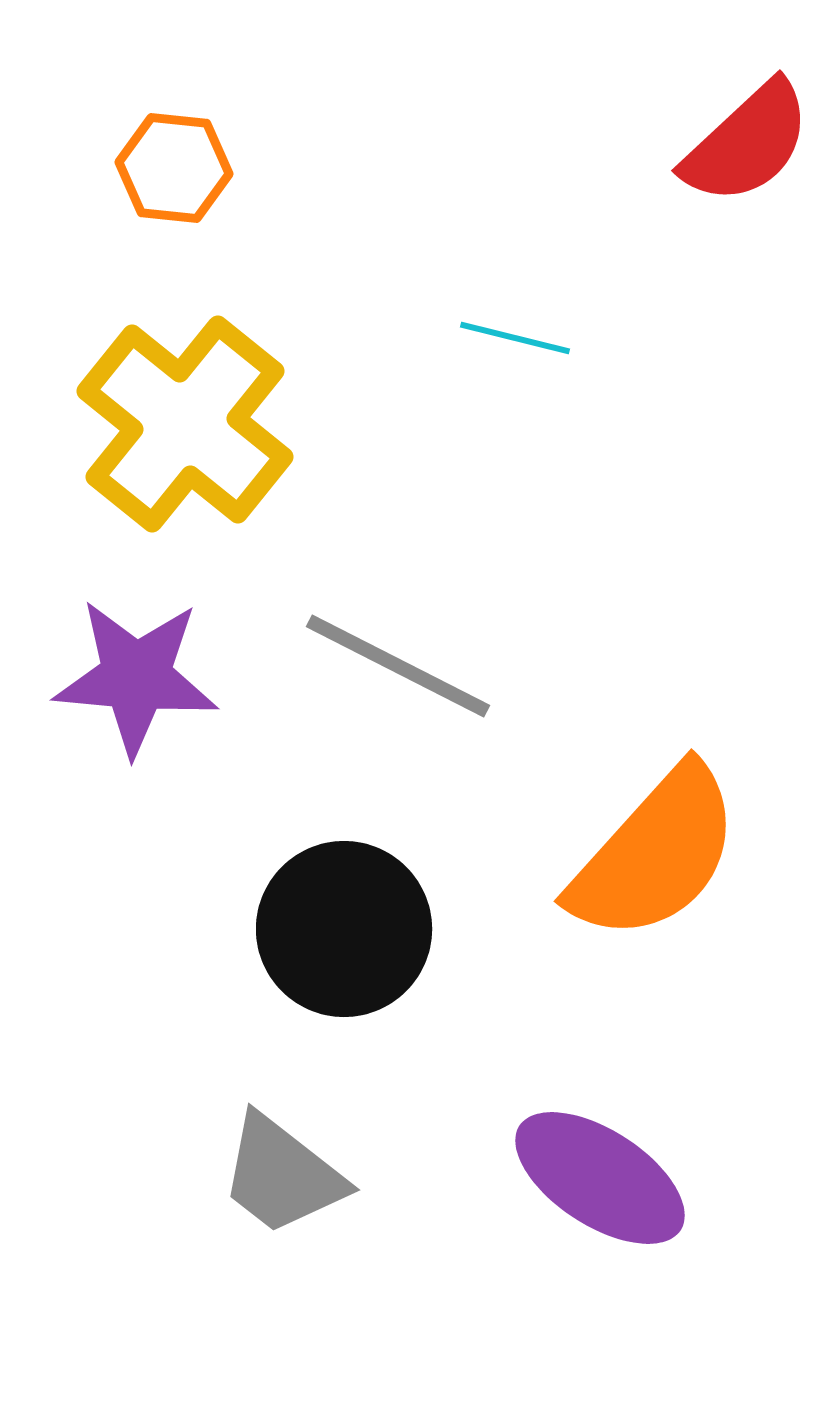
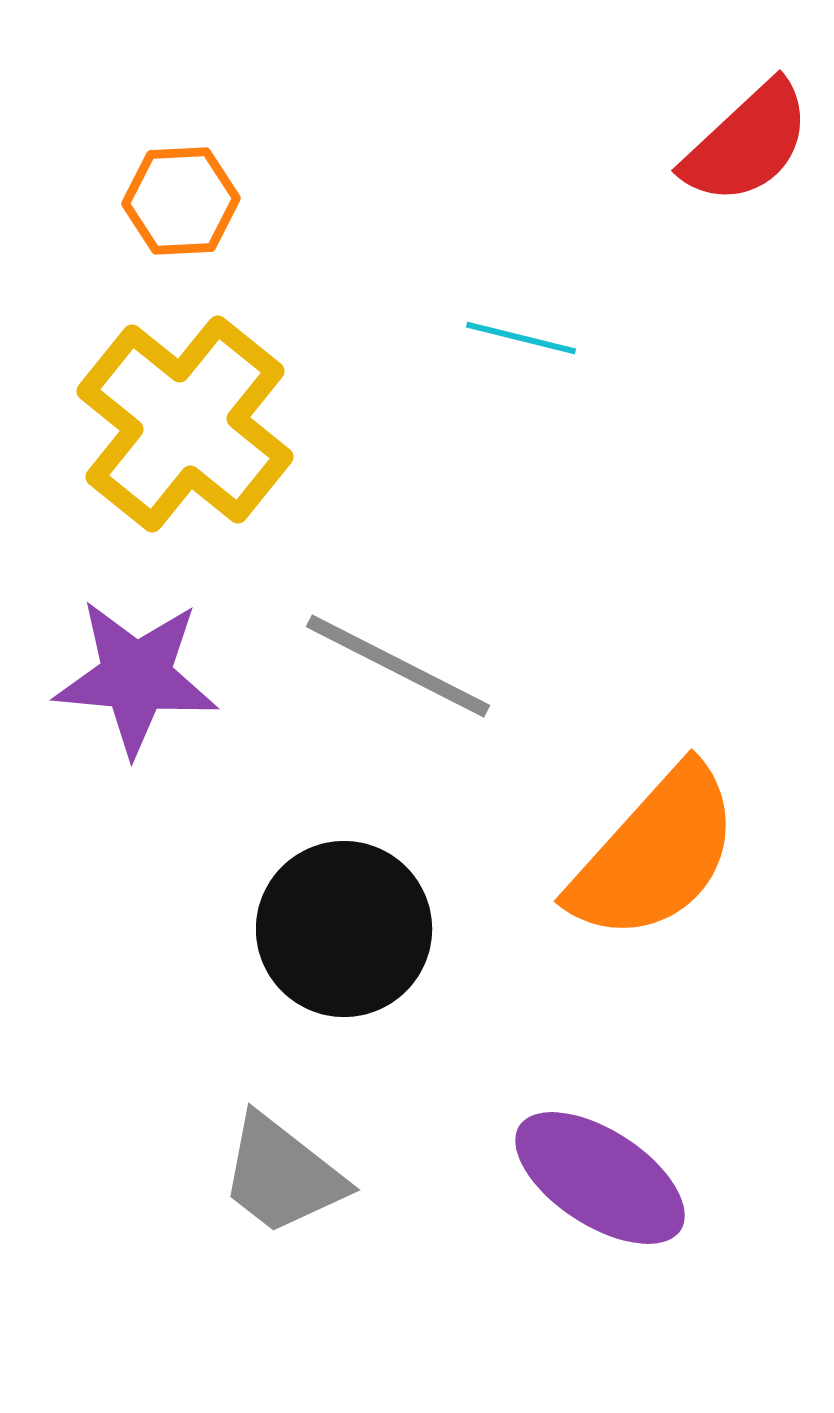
orange hexagon: moved 7 px right, 33 px down; rotated 9 degrees counterclockwise
cyan line: moved 6 px right
